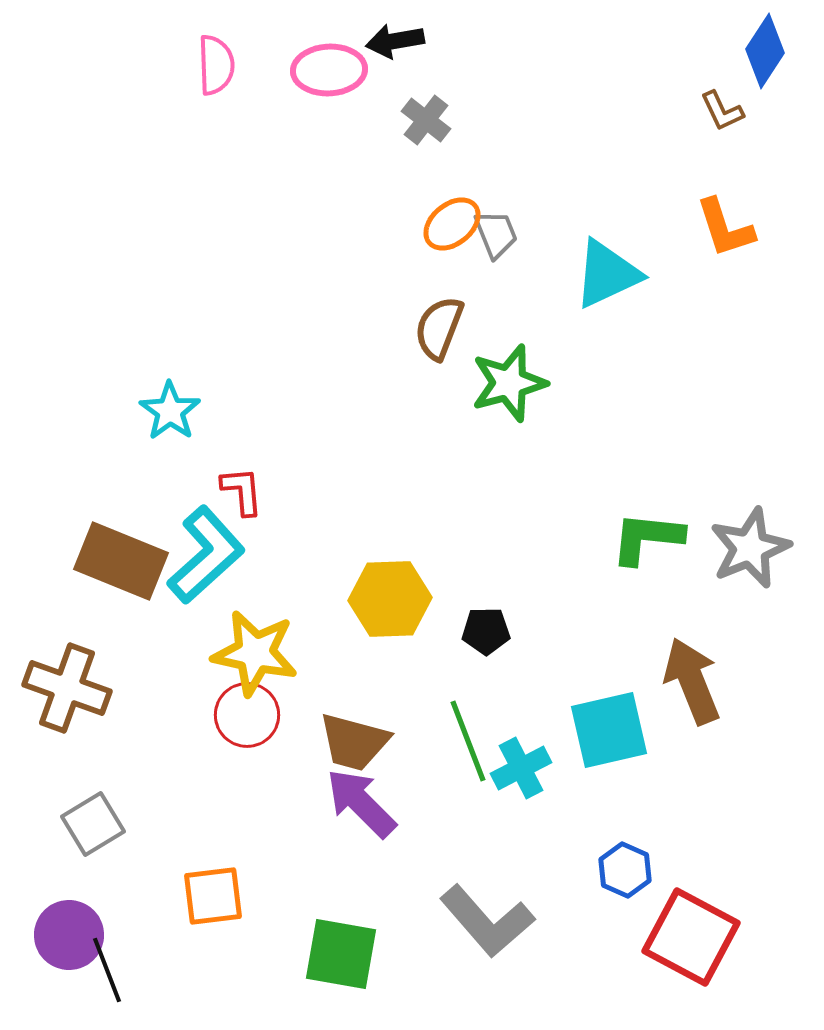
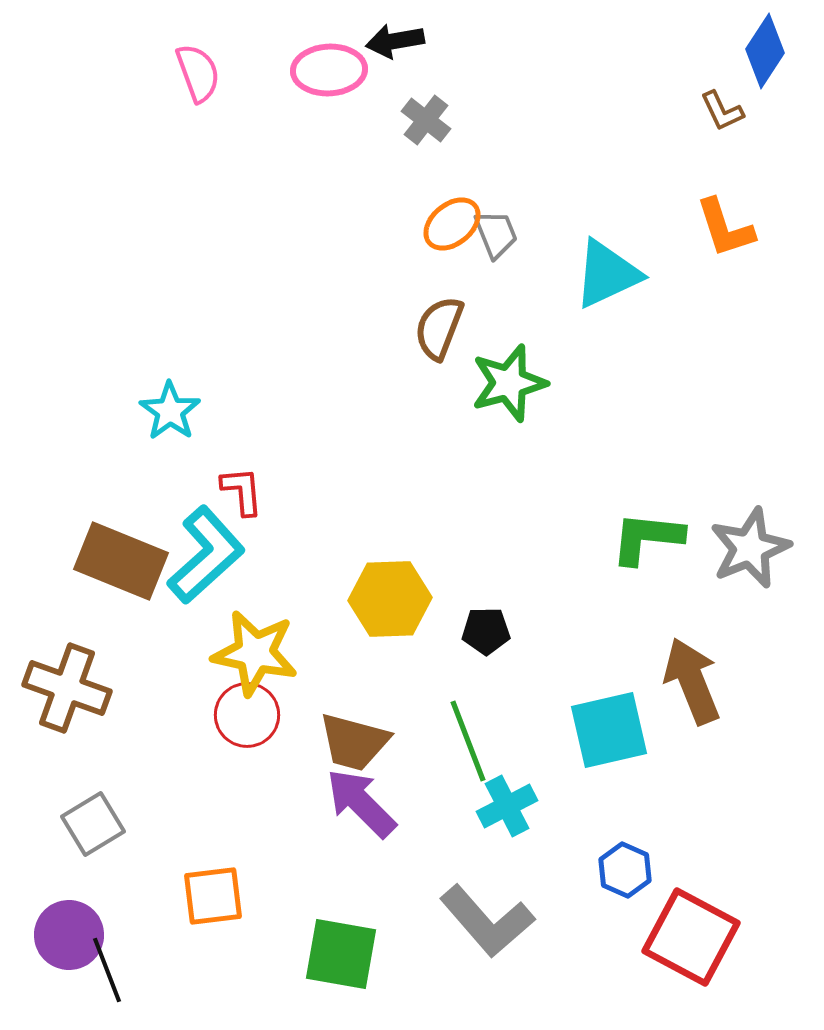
pink semicircle: moved 18 px left, 8 px down; rotated 18 degrees counterclockwise
cyan cross: moved 14 px left, 38 px down
